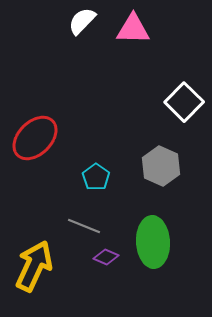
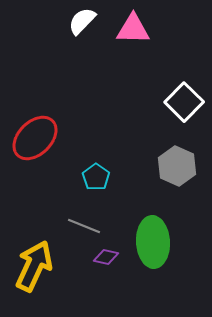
gray hexagon: moved 16 px right
purple diamond: rotated 10 degrees counterclockwise
